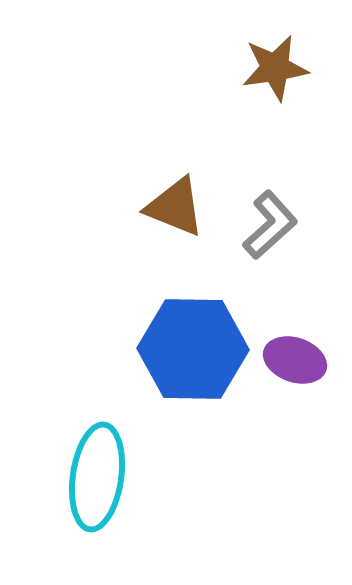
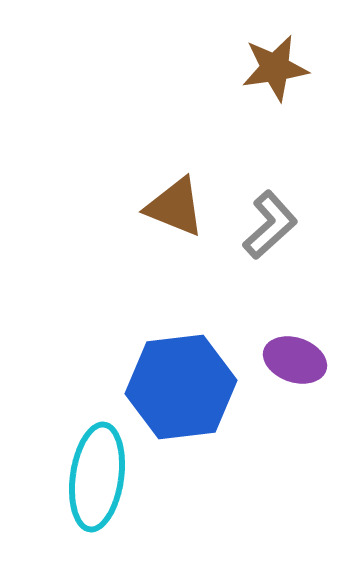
blue hexagon: moved 12 px left, 38 px down; rotated 8 degrees counterclockwise
